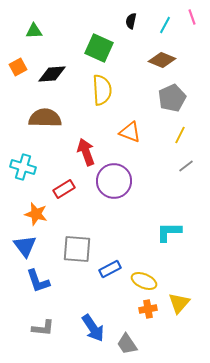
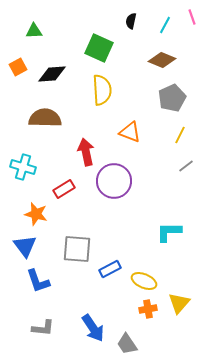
red arrow: rotated 8 degrees clockwise
